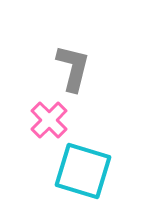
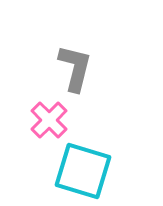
gray L-shape: moved 2 px right
